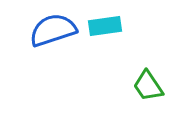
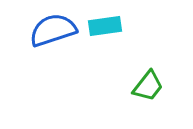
green trapezoid: rotated 108 degrees counterclockwise
